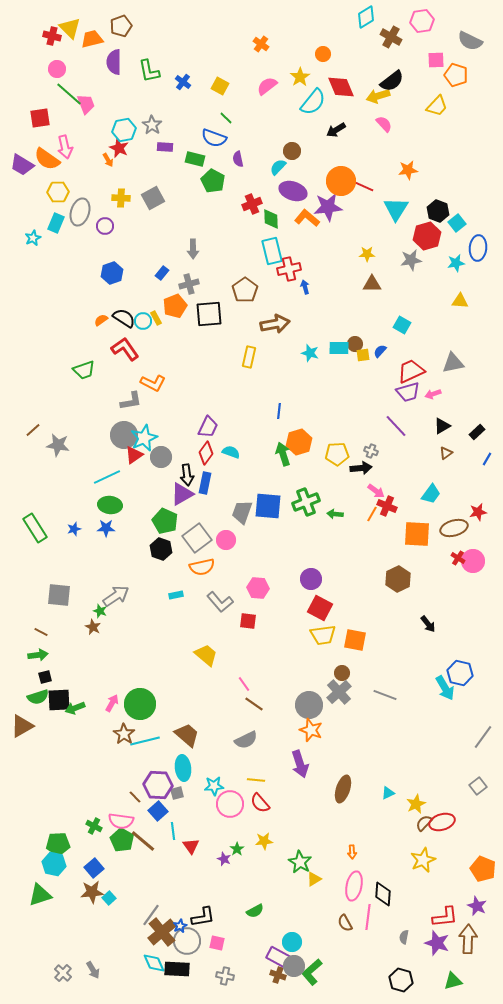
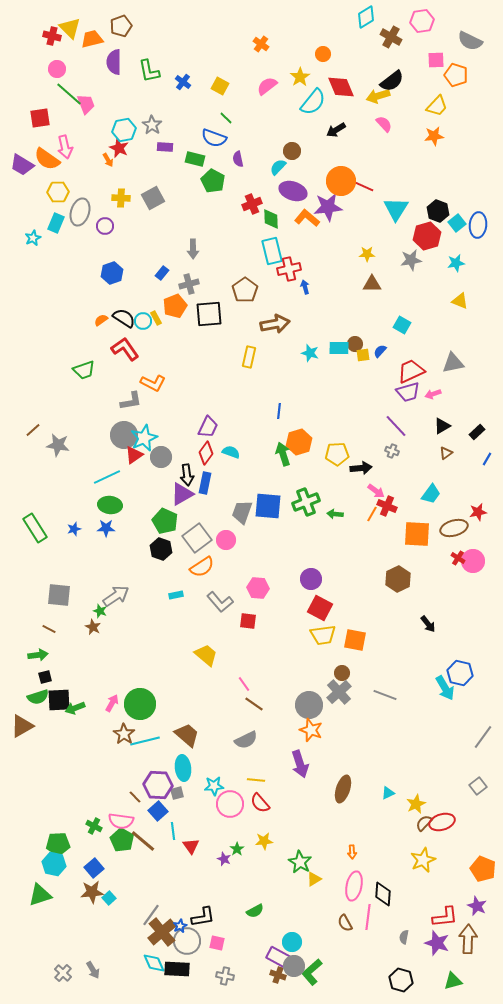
orange star at (408, 170): moved 26 px right, 34 px up
blue ellipse at (478, 248): moved 23 px up
yellow triangle at (460, 301): rotated 18 degrees clockwise
gray cross at (371, 451): moved 21 px right
orange semicircle at (202, 567): rotated 20 degrees counterclockwise
brown line at (41, 632): moved 8 px right, 3 px up
